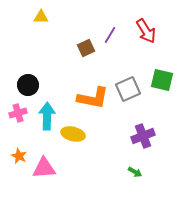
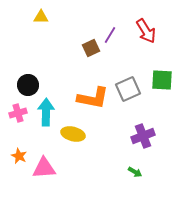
brown square: moved 5 px right
green square: rotated 10 degrees counterclockwise
cyan arrow: moved 1 px left, 4 px up
